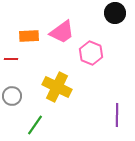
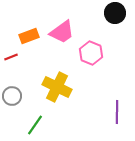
orange rectangle: rotated 18 degrees counterclockwise
red line: moved 2 px up; rotated 24 degrees counterclockwise
purple line: moved 3 px up
